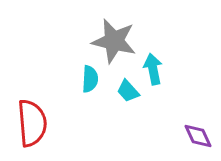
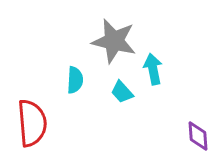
cyan semicircle: moved 15 px left, 1 px down
cyan trapezoid: moved 6 px left, 1 px down
purple diamond: rotated 20 degrees clockwise
